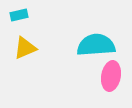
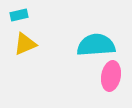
yellow triangle: moved 4 px up
